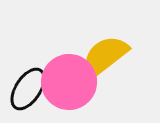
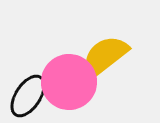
black ellipse: moved 7 px down
